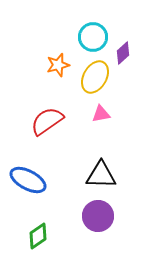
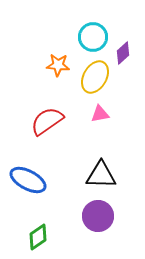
orange star: rotated 20 degrees clockwise
pink triangle: moved 1 px left
green diamond: moved 1 px down
